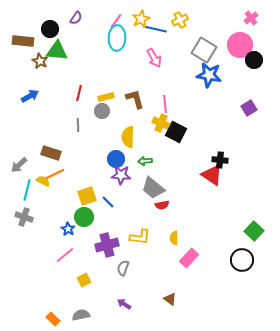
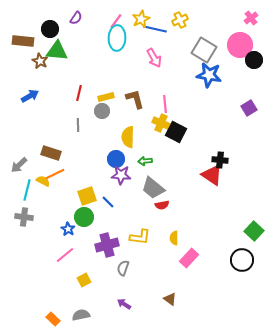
gray cross at (24, 217): rotated 12 degrees counterclockwise
